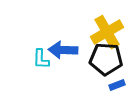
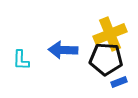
yellow cross: moved 3 px right, 2 px down; rotated 8 degrees clockwise
cyan L-shape: moved 20 px left, 1 px down
blue rectangle: moved 2 px right, 3 px up
